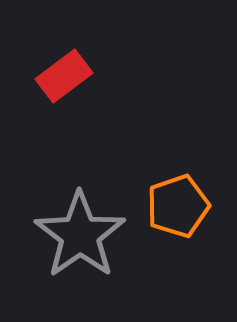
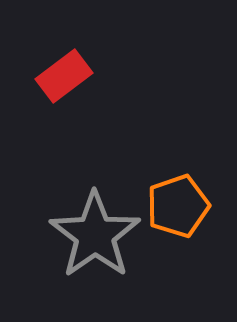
gray star: moved 15 px right
